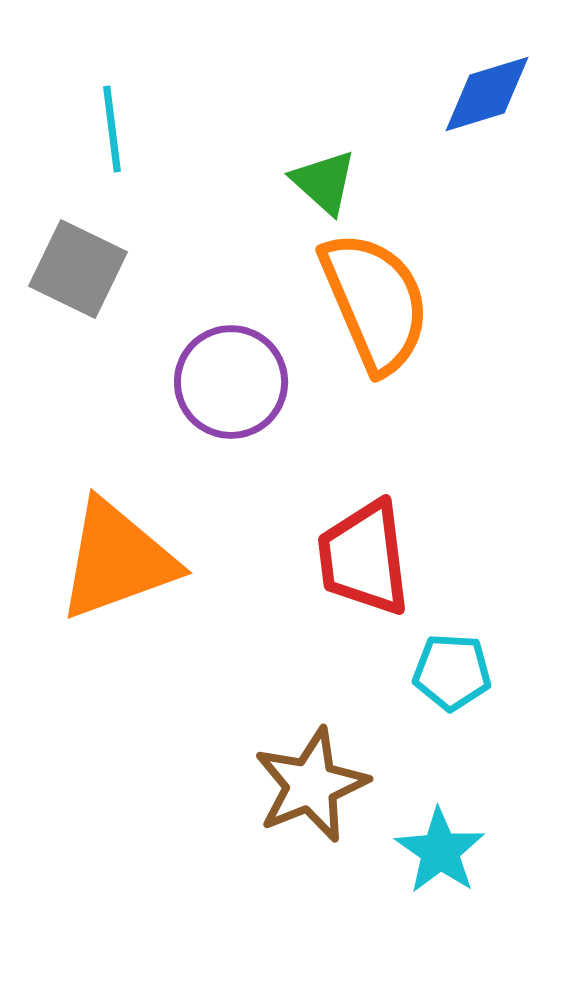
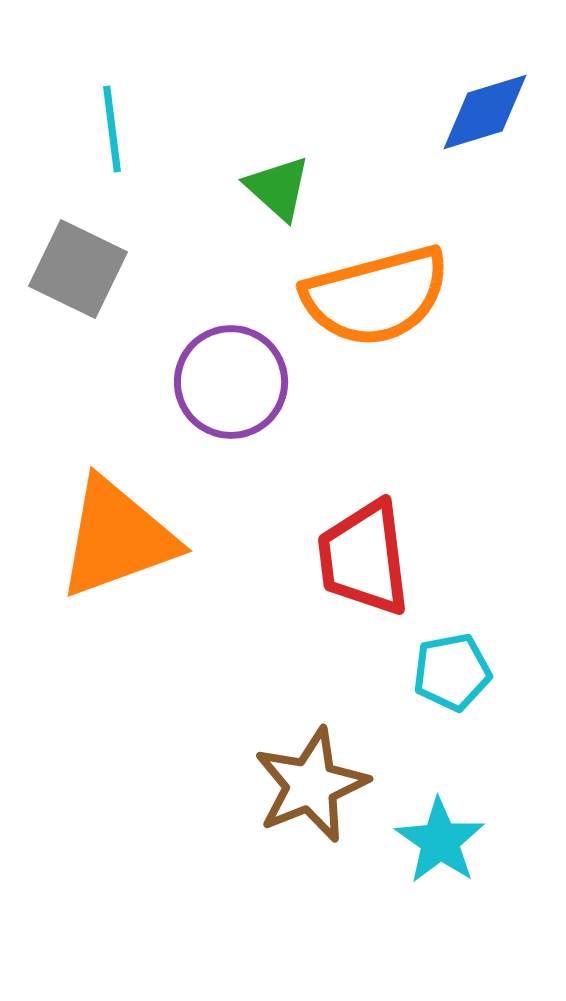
blue diamond: moved 2 px left, 18 px down
green triangle: moved 46 px left, 6 px down
orange semicircle: moved 1 px right, 6 px up; rotated 98 degrees clockwise
orange triangle: moved 22 px up
cyan pentagon: rotated 14 degrees counterclockwise
cyan star: moved 10 px up
